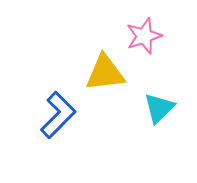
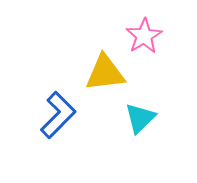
pink star: rotated 12 degrees counterclockwise
cyan triangle: moved 19 px left, 10 px down
